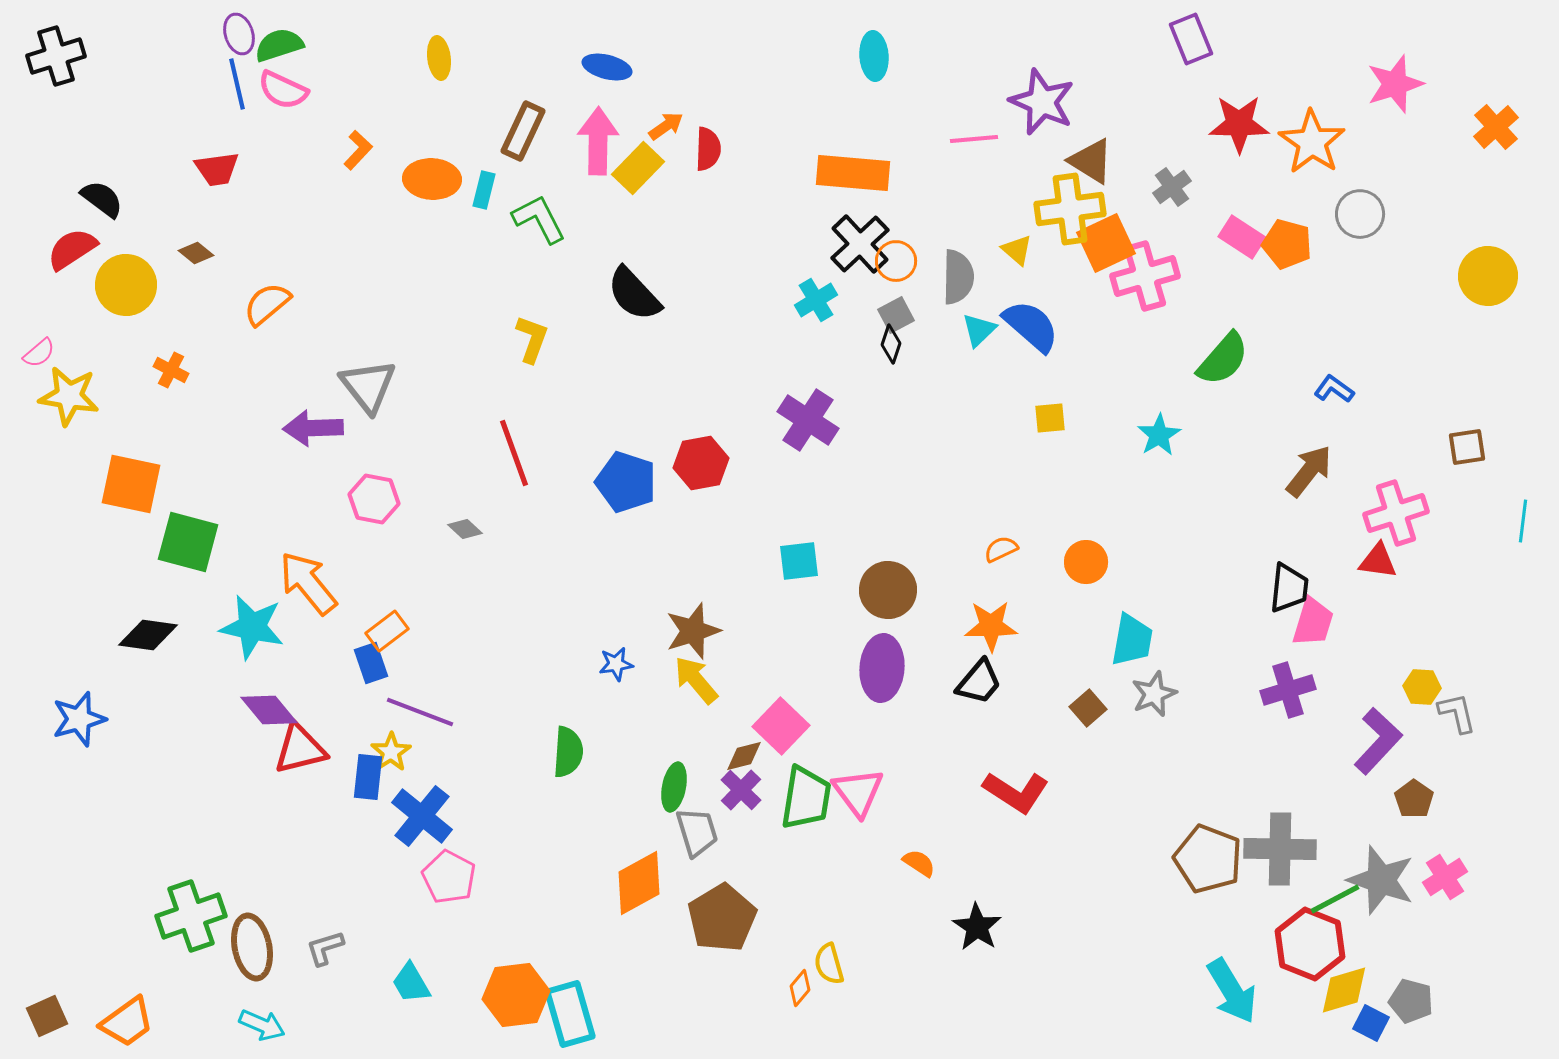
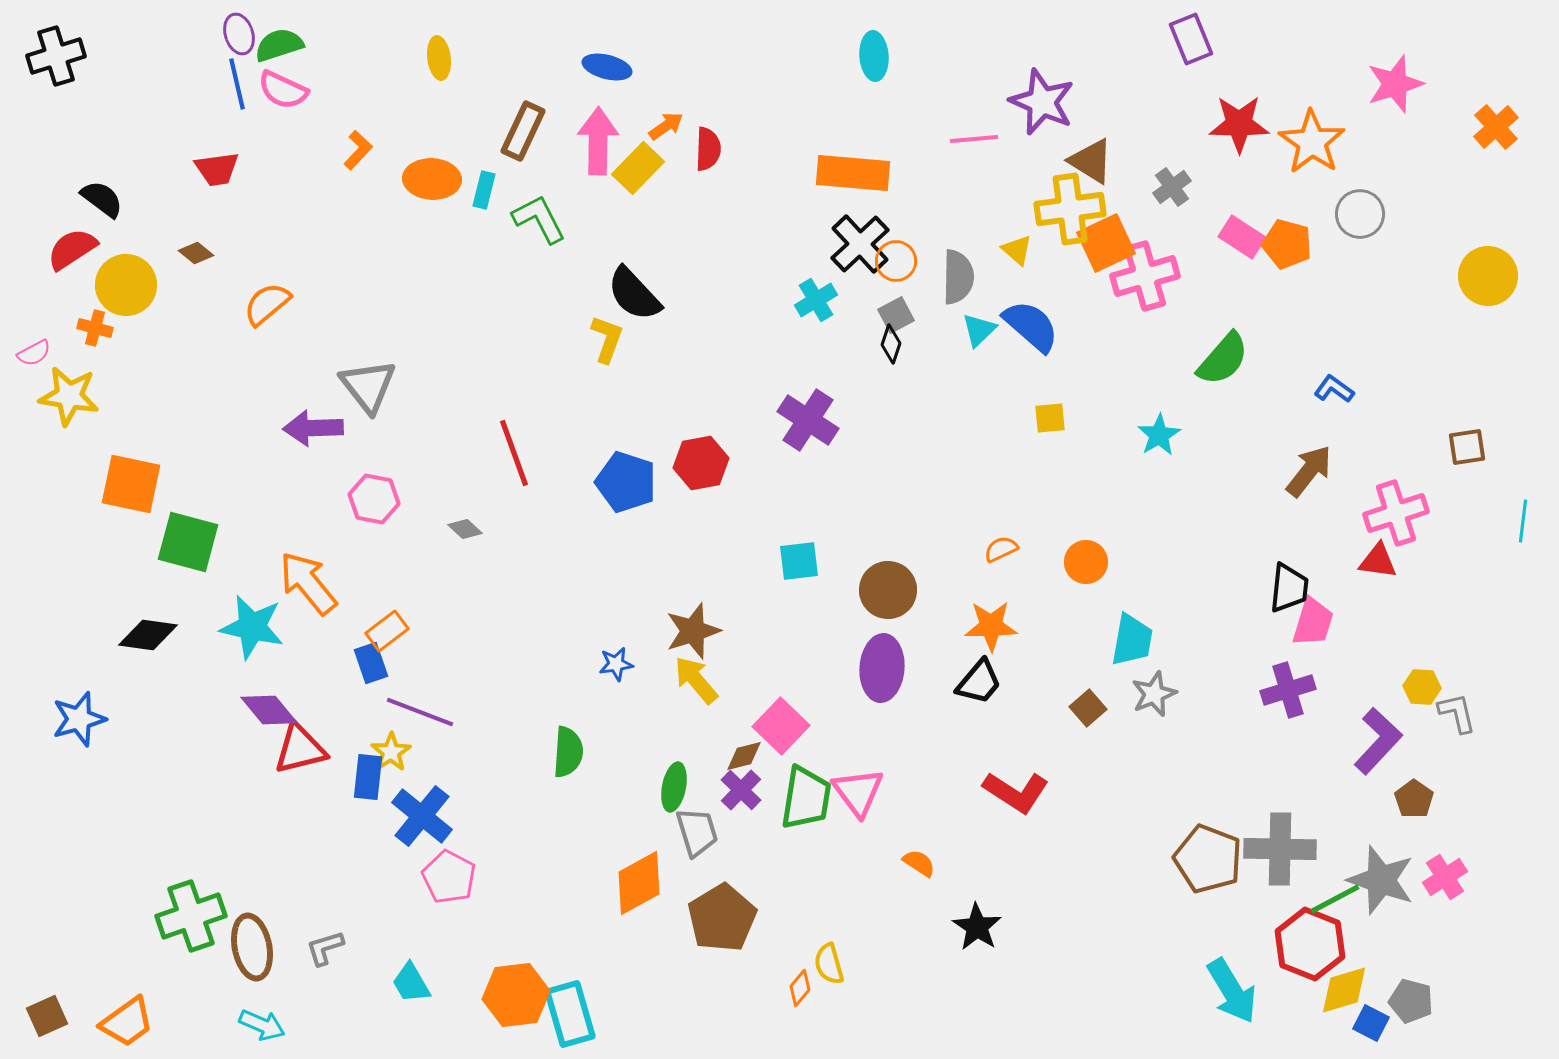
yellow L-shape at (532, 339): moved 75 px right
pink semicircle at (39, 353): moved 5 px left; rotated 12 degrees clockwise
orange cross at (171, 370): moved 76 px left, 42 px up; rotated 12 degrees counterclockwise
